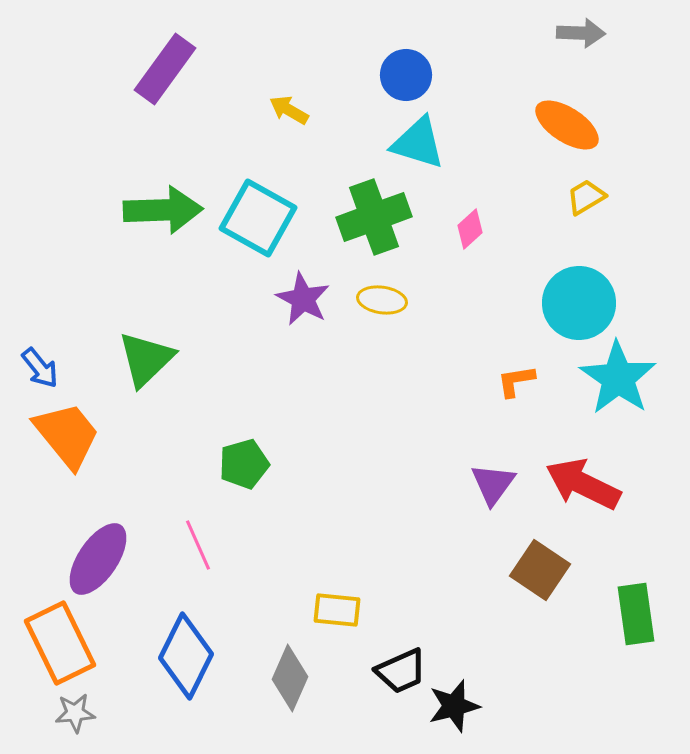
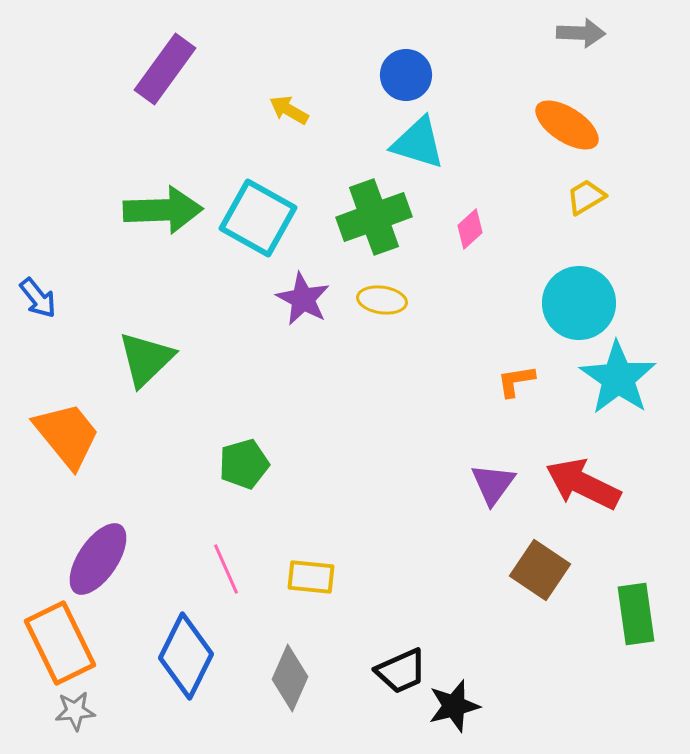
blue arrow: moved 2 px left, 70 px up
pink line: moved 28 px right, 24 px down
yellow rectangle: moved 26 px left, 33 px up
gray star: moved 2 px up
